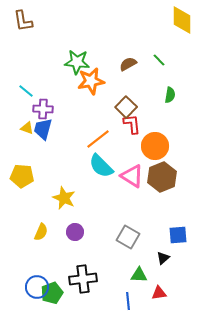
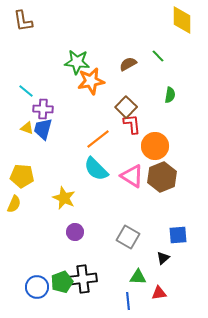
green line: moved 1 px left, 4 px up
cyan semicircle: moved 5 px left, 3 px down
yellow semicircle: moved 27 px left, 28 px up
green triangle: moved 1 px left, 2 px down
green pentagon: moved 10 px right, 11 px up
